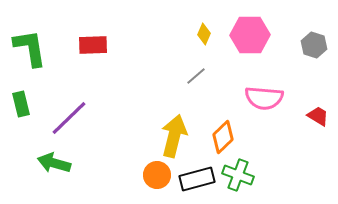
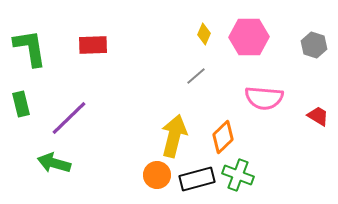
pink hexagon: moved 1 px left, 2 px down
